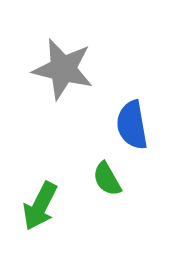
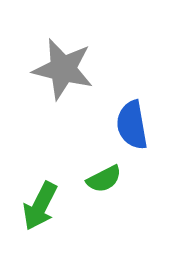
green semicircle: moved 3 px left; rotated 87 degrees counterclockwise
